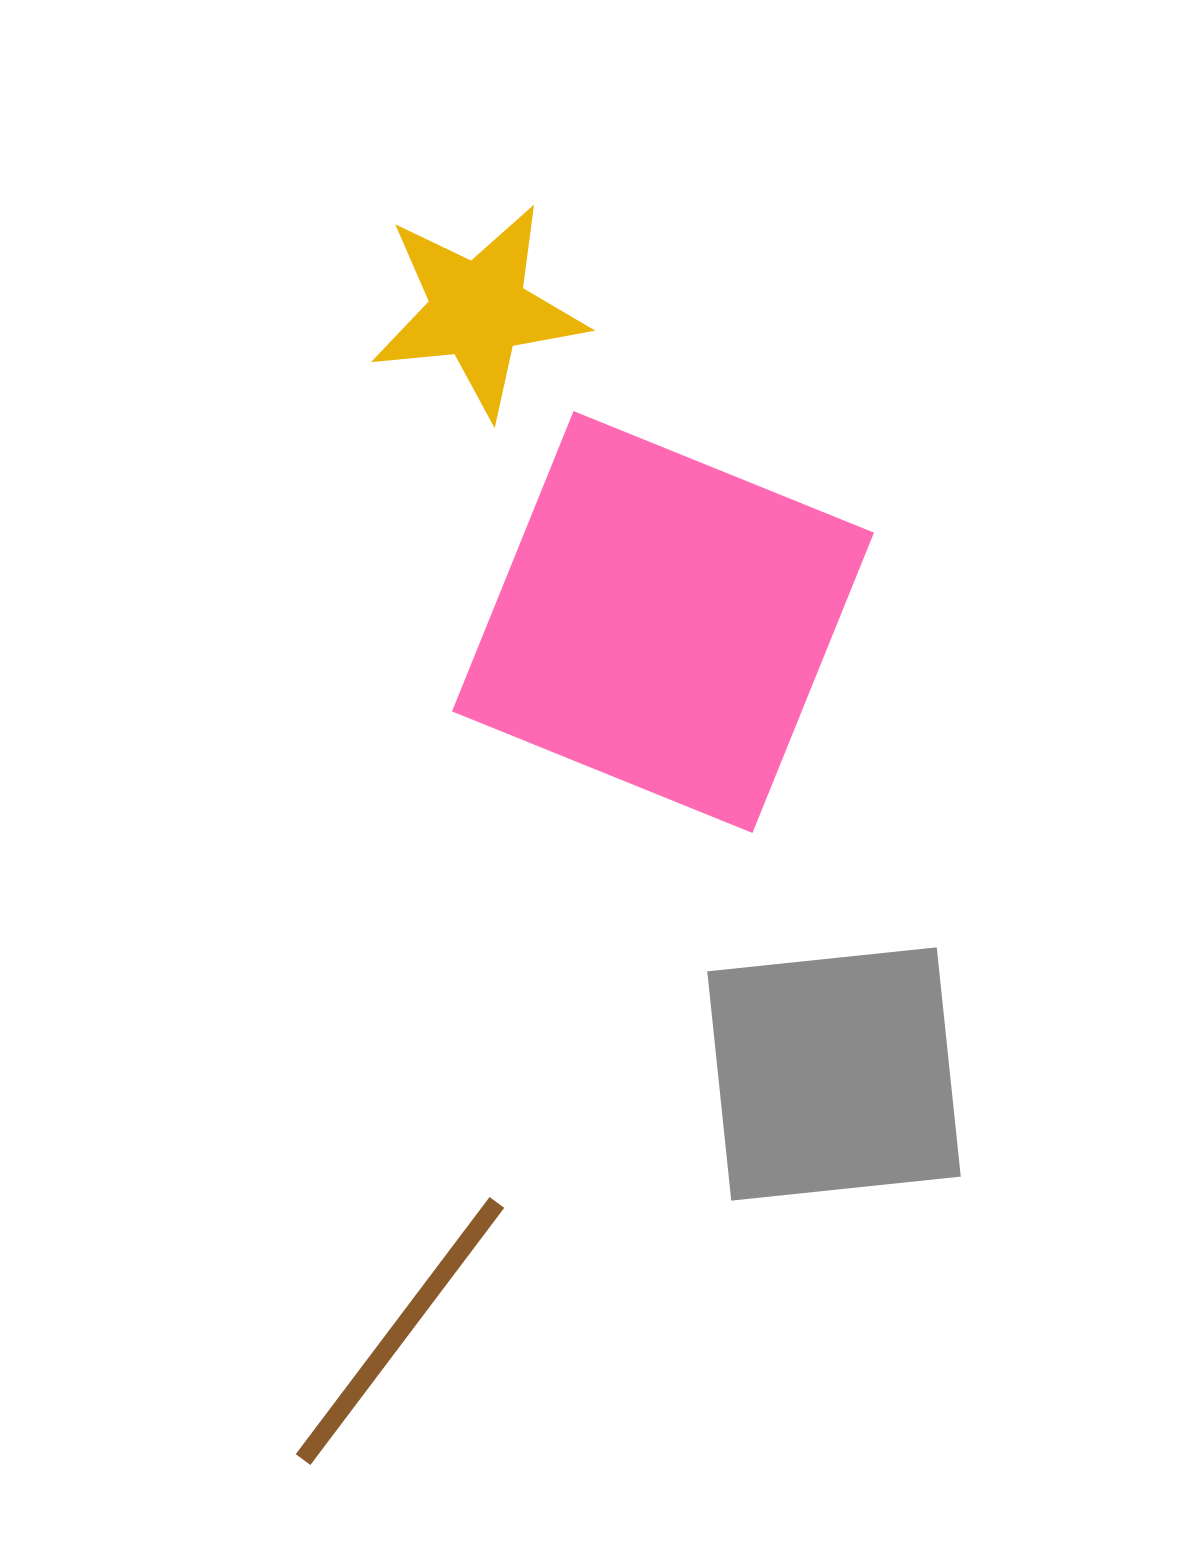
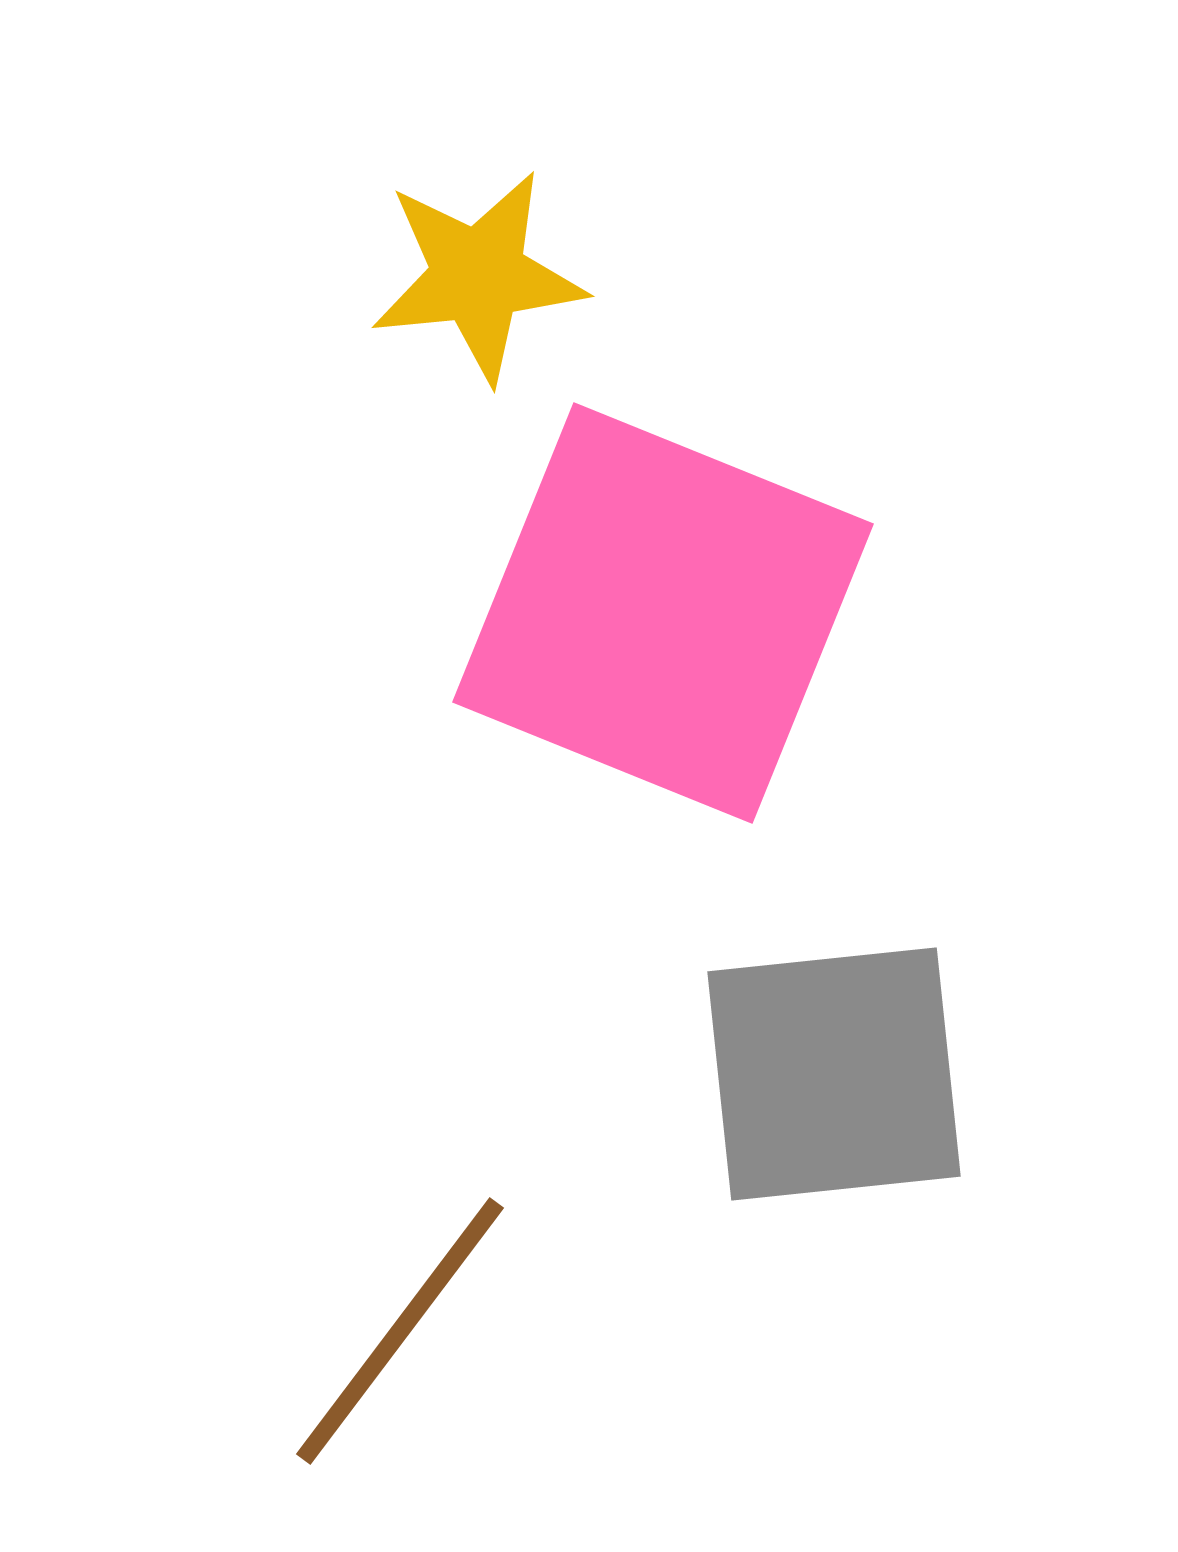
yellow star: moved 34 px up
pink square: moved 9 px up
